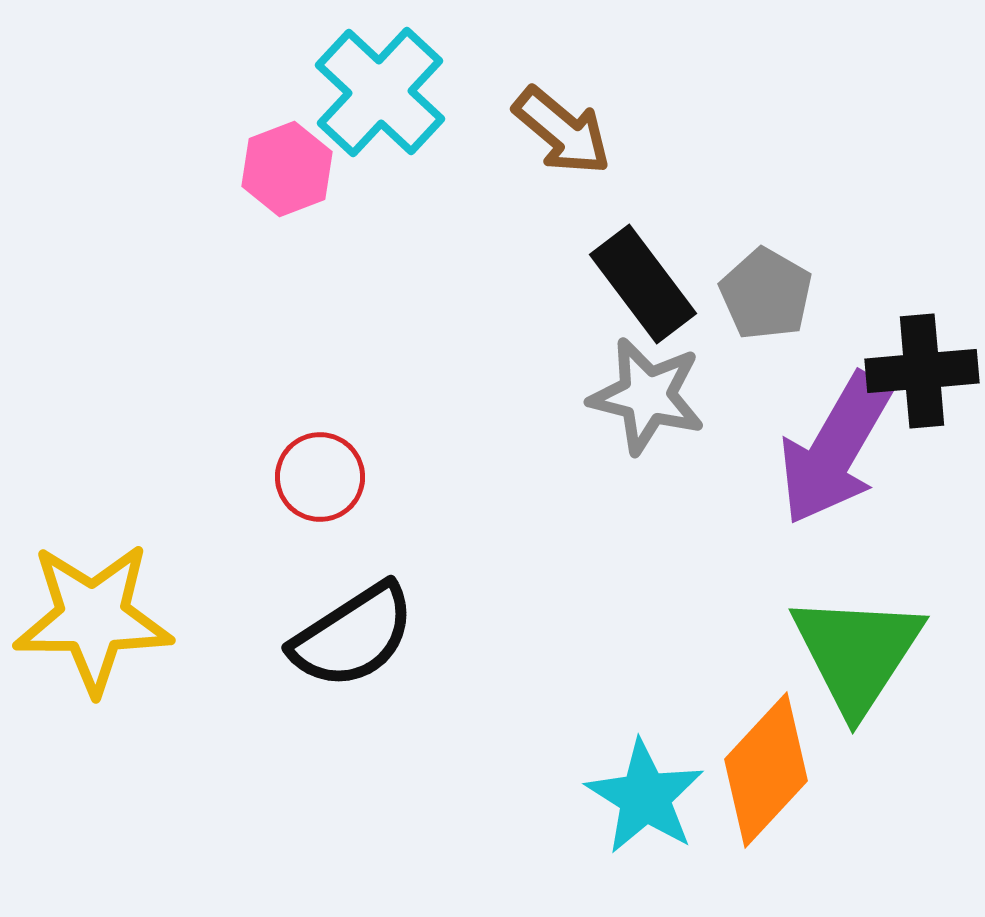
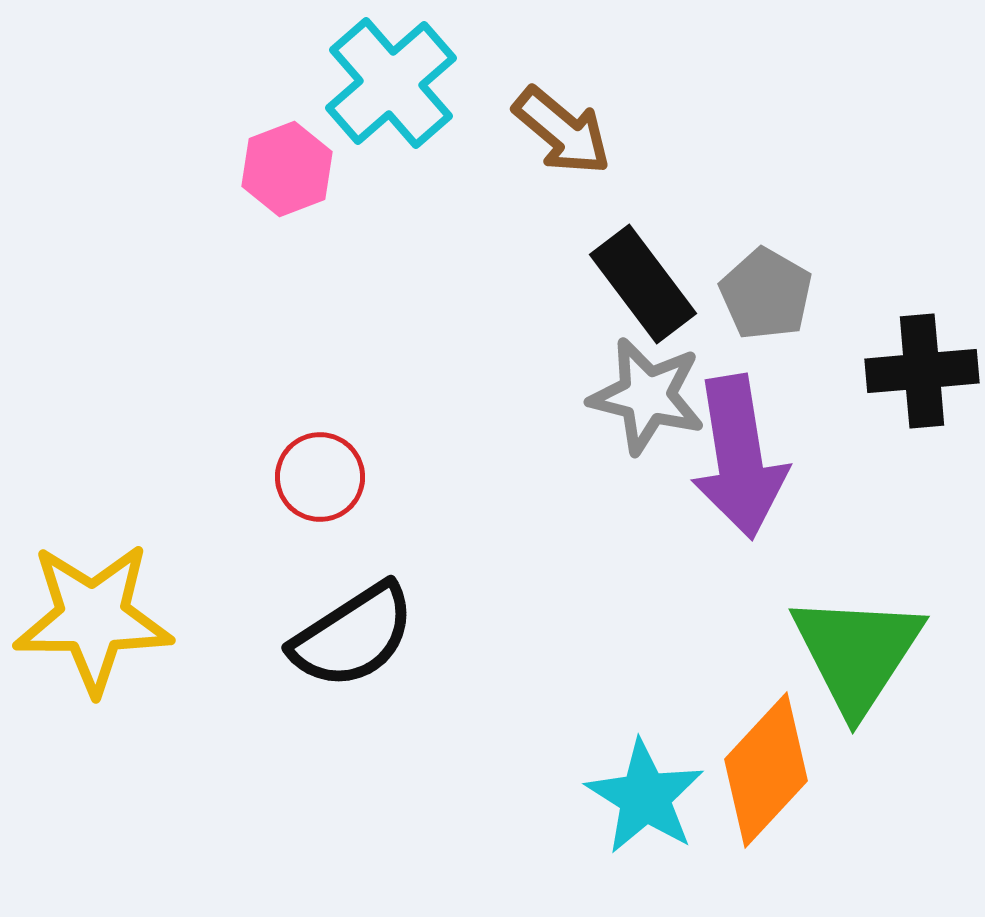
cyan cross: moved 11 px right, 9 px up; rotated 6 degrees clockwise
purple arrow: moved 96 px left, 8 px down; rotated 39 degrees counterclockwise
